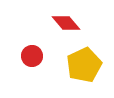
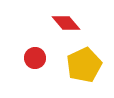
red circle: moved 3 px right, 2 px down
